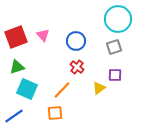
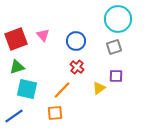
red square: moved 2 px down
purple square: moved 1 px right, 1 px down
cyan square: rotated 10 degrees counterclockwise
